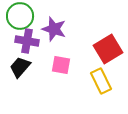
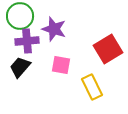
purple cross: rotated 15 degrees counterclockwise
yellow rectangle: moved 9 px left, 6 px down
